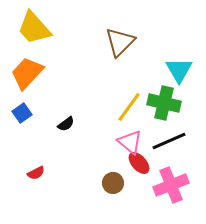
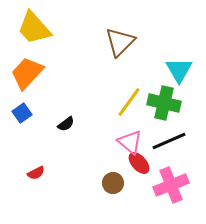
yellow line: moved 5 px up
